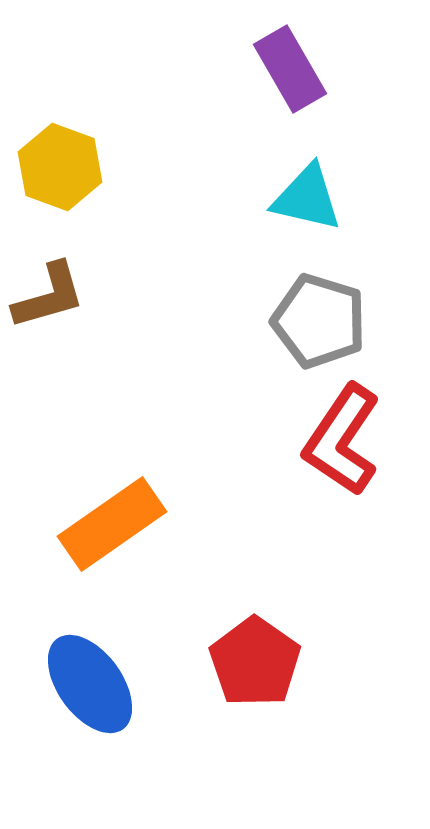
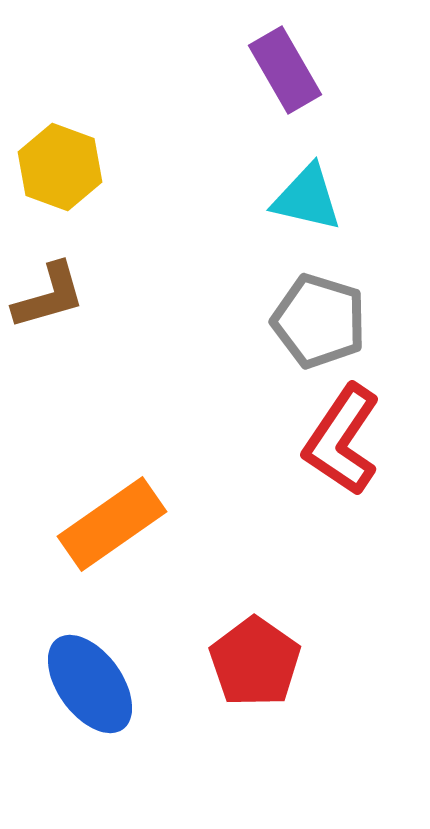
purple rectangle: moved 5 px left, 1 px down
